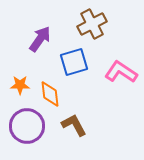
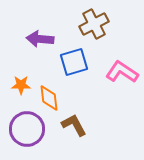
brown cross: moved 2 px right
purple arrow: rotated 120 degrees counterclockwise
pink L-shape: moved 1 px right
orange star: moved 1 px right
orange diamond: moved 1 px left, 4 px down
purple circle: moved 3 px down
